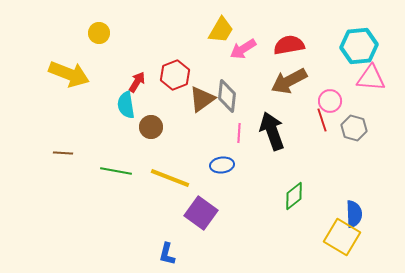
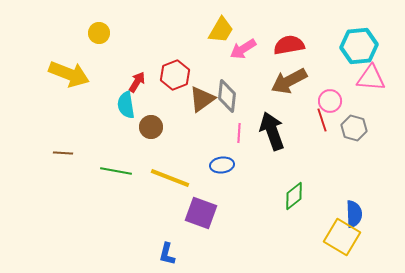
purple square: rotated 16 degrees counterclockwise
